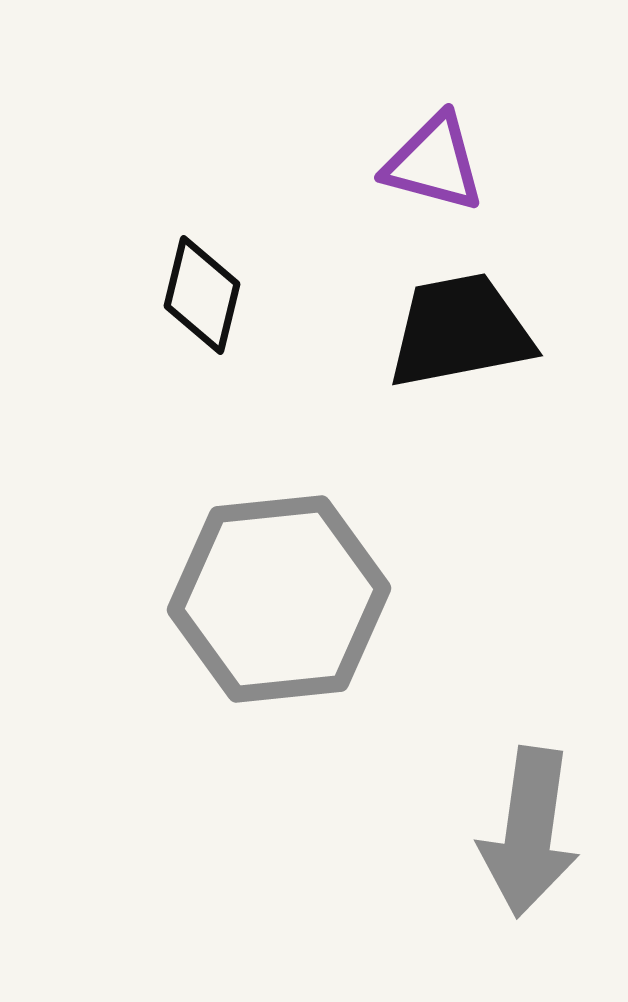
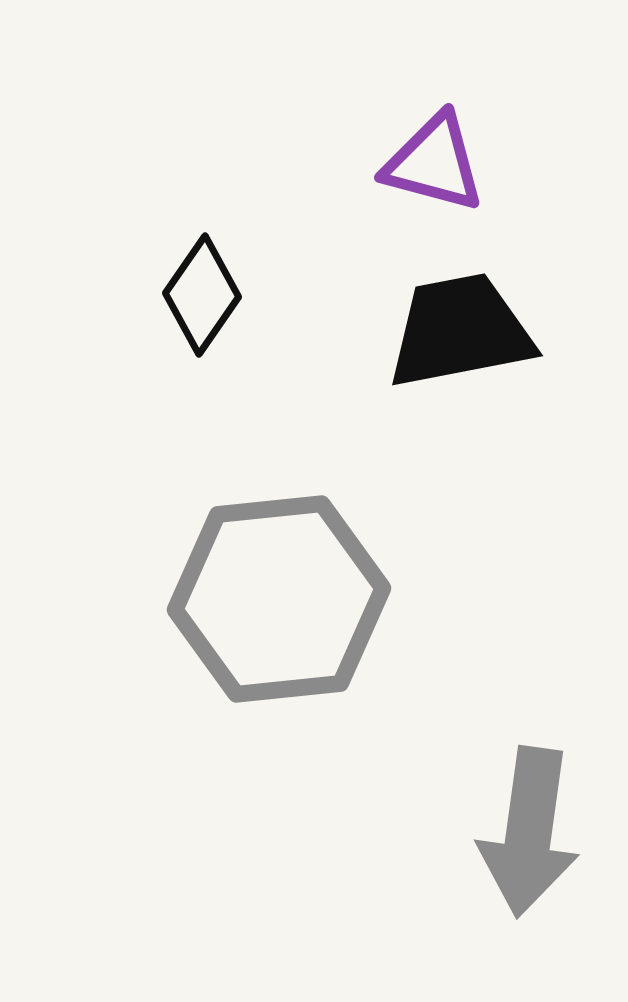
black diamond: rotated 21 degrees clockwise
